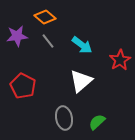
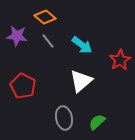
purple star: rotated 15 degrees clockwise
